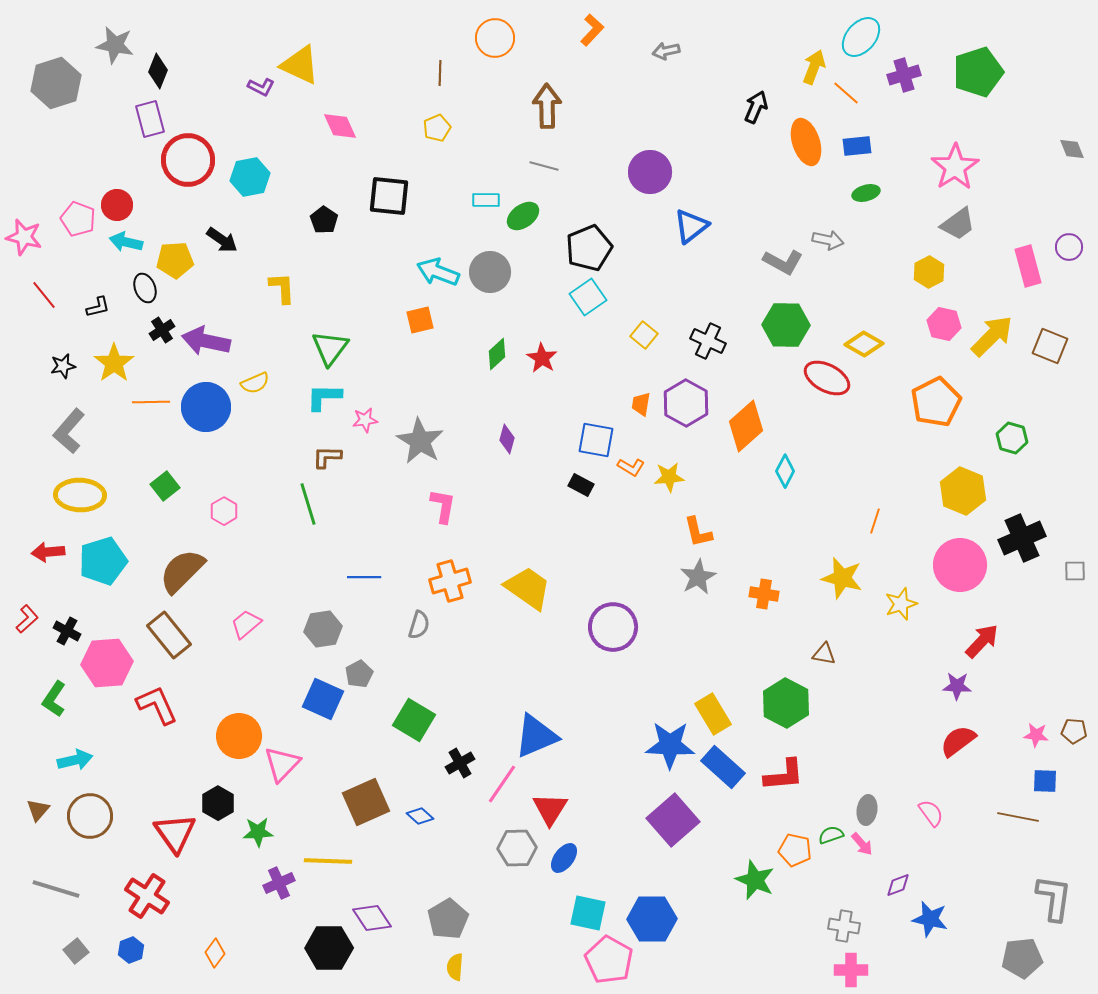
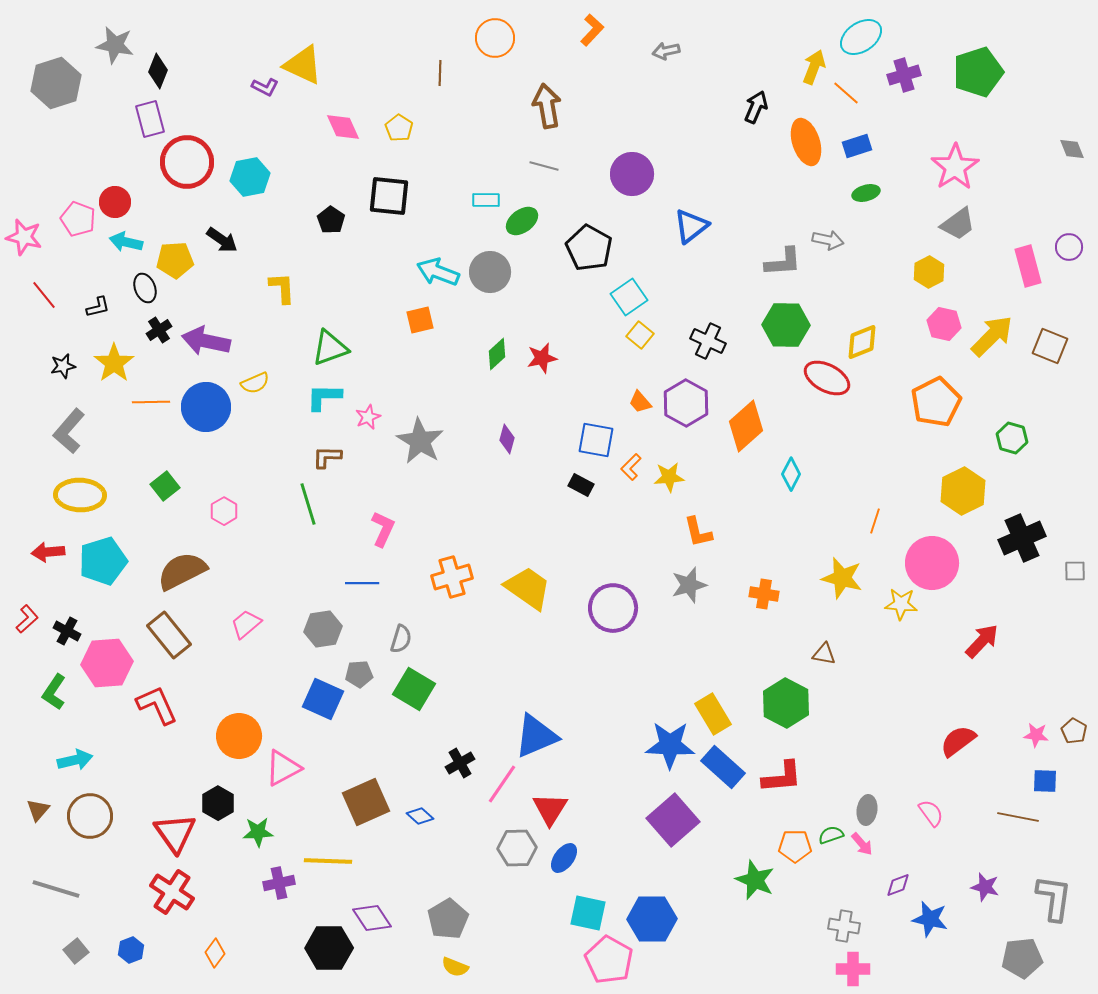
cyan ellipse at (861, 37): rotated 15 degrees clockwise
yellow triangle at (300, 65): moved 3 px right
purple L-shape at (261, 87): moved 4 px right
brown arrow at (547, 106): rotated 9 degrees counterclockwise
pink diamond at (340, 126): moved 3 px right, 1 px down
yellow pentagon at (437, 128): moved 38 px left; rotated 16 degrees counterclockwise
blue rectangle at (857, 146): rotated 12 degrees counterclockwise
red circle at (188, 160): moved 1 px left, 2 px down
purple circle at (650, 172): moved 18 px left, 2 px down
red circle at (117, 205): moved 2 px left, 3 px up
green ellipse at (523, 216): moved 1 px left, 5 px down
black pentagon at (324, 220): moved 7 px right
black pentagon at (589, 248): rotated 21 degrees counterclockwise
gray L-shape at (783, 262): rotated 33 degrees counterclockwise
cyan square at (588, 297): moved 41 px right
black cross at (162, 330): moved 3 px left
yellow square at (644, 335): moved 4 px left
yellow diamond at (864, 344): moved 2 px left, 2 px up; rotated 51 degrees counterclockwise
green triangle at (330, 348): rotated 33 degrees clockwise
red star at (542, 358): rotated 28 degrees clockwise
orange trapezoid at (641, 404): moved 1 px left, 2 px up; rotated 50 degrees counterclockwise
pink star at (365, 420): moved 3 px right, 3 px up; rotated 15 degrees counterclockwise
orange L-shape at (631, 467): rotated 104 degrees clockwise
cyan diamond at (785, 471): moved 6 px right, 3 px down
yellow hexagon at (963, 491): rotated 12 degrees clockwise
pink L-shape at (443, 506): moved 60 px left, 23 px down; rotated 15 degrees clockwise
pink circle at (960, 565): moved 28 px left, 2 px up
brown semicircle at (182, 571): rotated 18 degrees clockwise
blue line at (364, 577): moved 2 px left, 6 px down
gray star at (698, 577): moved 9 px left, 8 px down; rotated 12 degrees clockwise
orange cross at (450, 581): moved 2 px right, 4 px up
yellow star at (901, 604): rotated 24 degrees clockwise
gray semicircle at (419, 625): moved 18 px left, 14 px down
purple circle at (613, 627): moved 19 px up
gray pentagon at (359, 674): rotated 24 degrees clockwise
purple star at (957, 686): moved 28 px right, 201 px down; rotated 12 degrees clockwise
green L-shape at (54, 699): moved 7 px up
green square at (414, 720): moved 31 px up
brown pentagon at (1074, 731): rotated 25 degrees clockwise
pink triangle at (282, 764): moved 1 px right, 4 px down; rotated 18 degrees clockwise
red L-shape at (784, 775): moved 2 px left, 2 px down
orange pentagon at (795, 850): moved 4 px up; rotated 12 degrees counterclockwise
purple cross at (279, 883): rotated 12 degrees clockwise
red cross at (147, 896): moved 25 px right, 4 px up
yellow semicircle at (455, 967): rotated 72 degrees counterclockwise
pink cross at (851, 970): moved 2 px right, 1 px up
